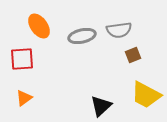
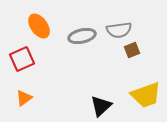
brown square: moved 1 px left, 5 px up
red square: rotated 20 degrees counterclockwise
yellow trapezoid: rotated 48 degrees counterclockwise
